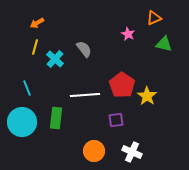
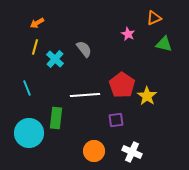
cyan circle: moved 7 px right, 11 px down
